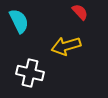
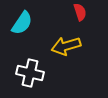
red semicircle: rotated 24 degrees clockwise
cyan semicircle: moved 3 px right, 2 px down; rotated 60 degrees clockwise
